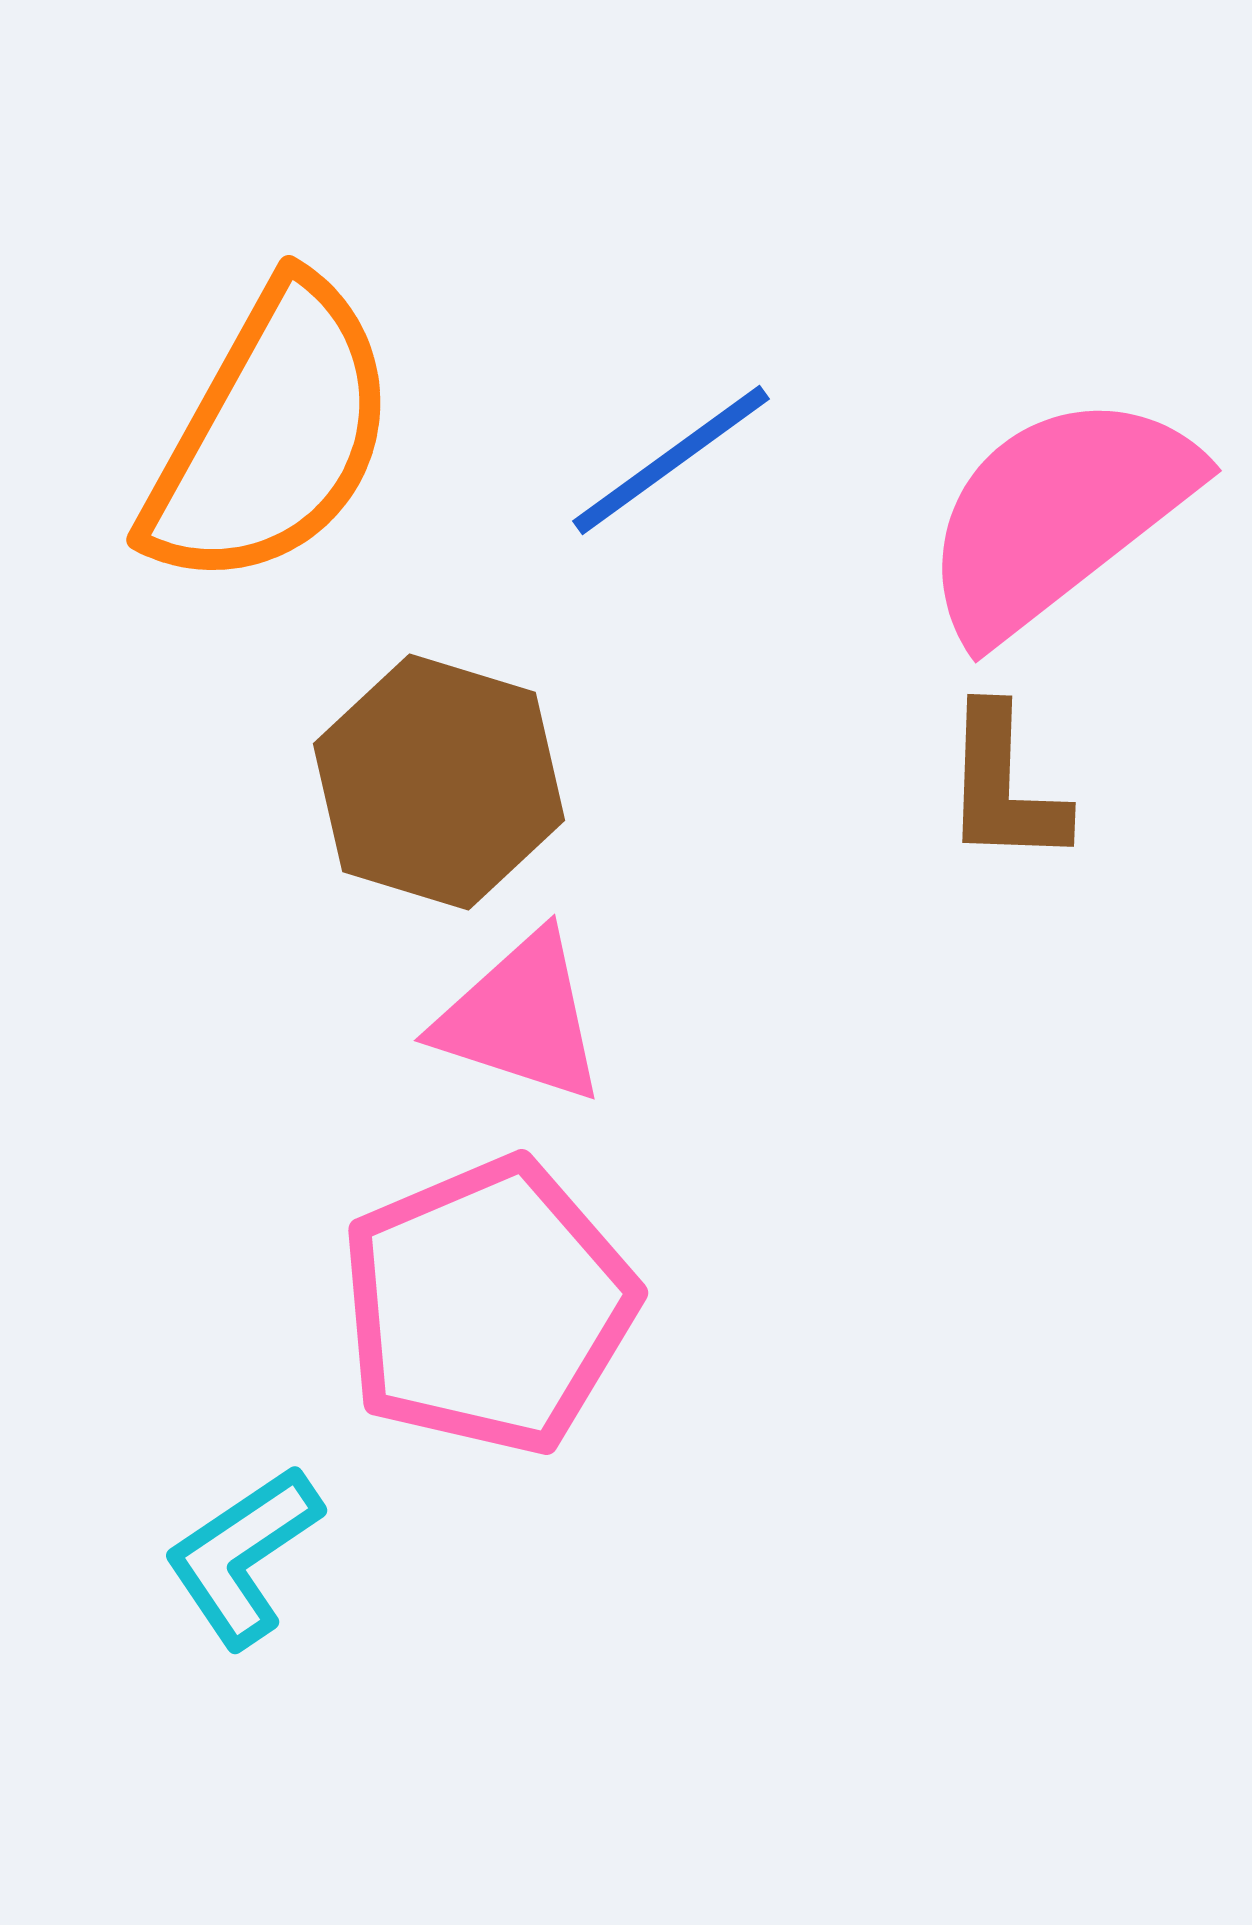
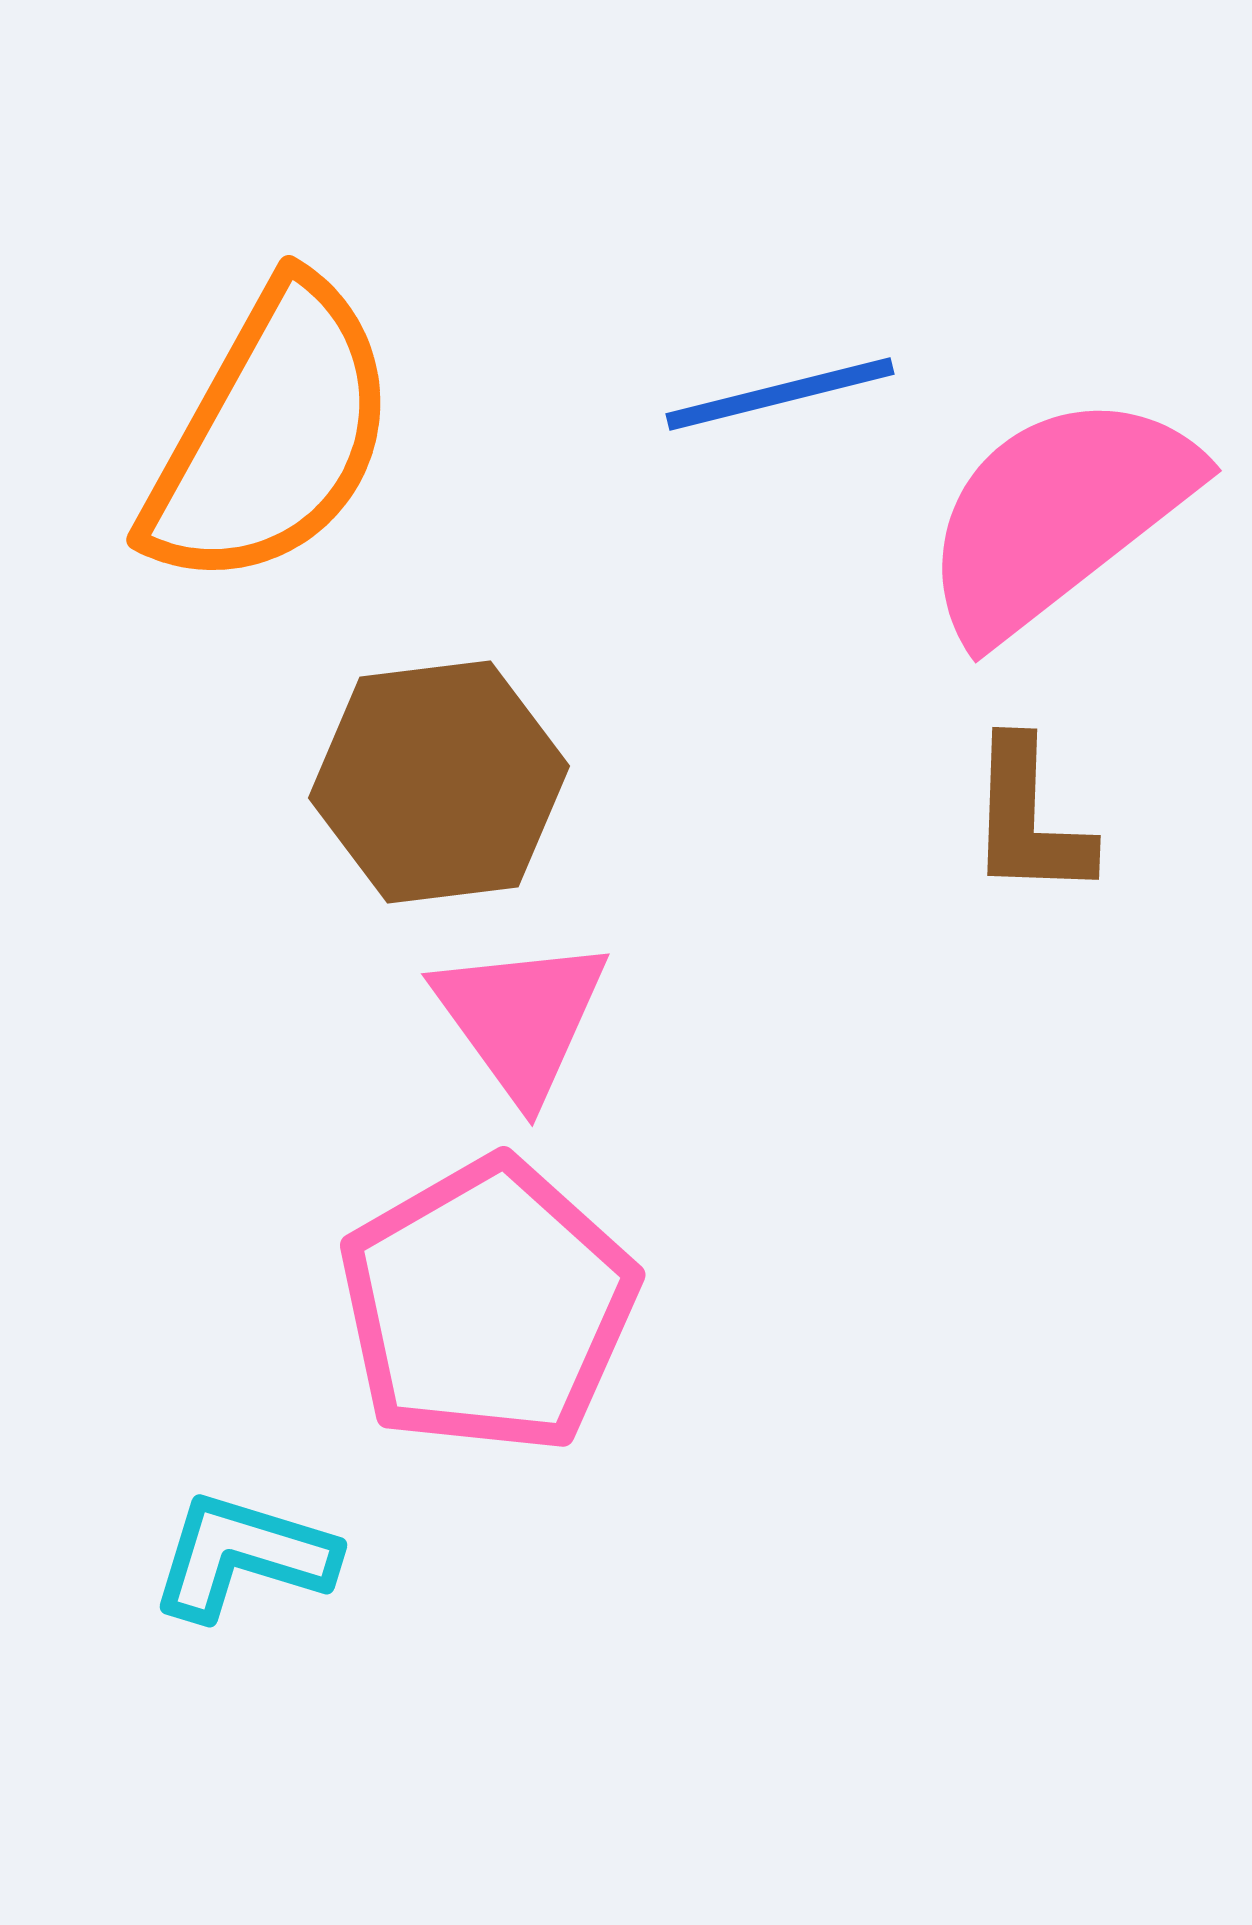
blue line: moved 109 px right, 66 px up; rotated 22 degrees clockwise
brown hexagon: rotated 24 degrees counterclockwise
brown L-shape: moved 25 px right, 33 px down
pink triangle: rotated 36 degrees clockwise
pink pentagon: rotated 7 degrees counterclockwise
cyan L-shape: rotated 51 degrees clockwise
